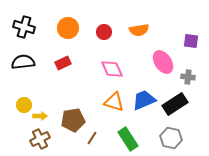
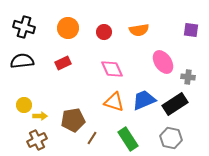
purple square: moved 11 px up
black semicircle: moved 1 px left, 1 px up
brown cross: moved 3 px left, 1 px down
